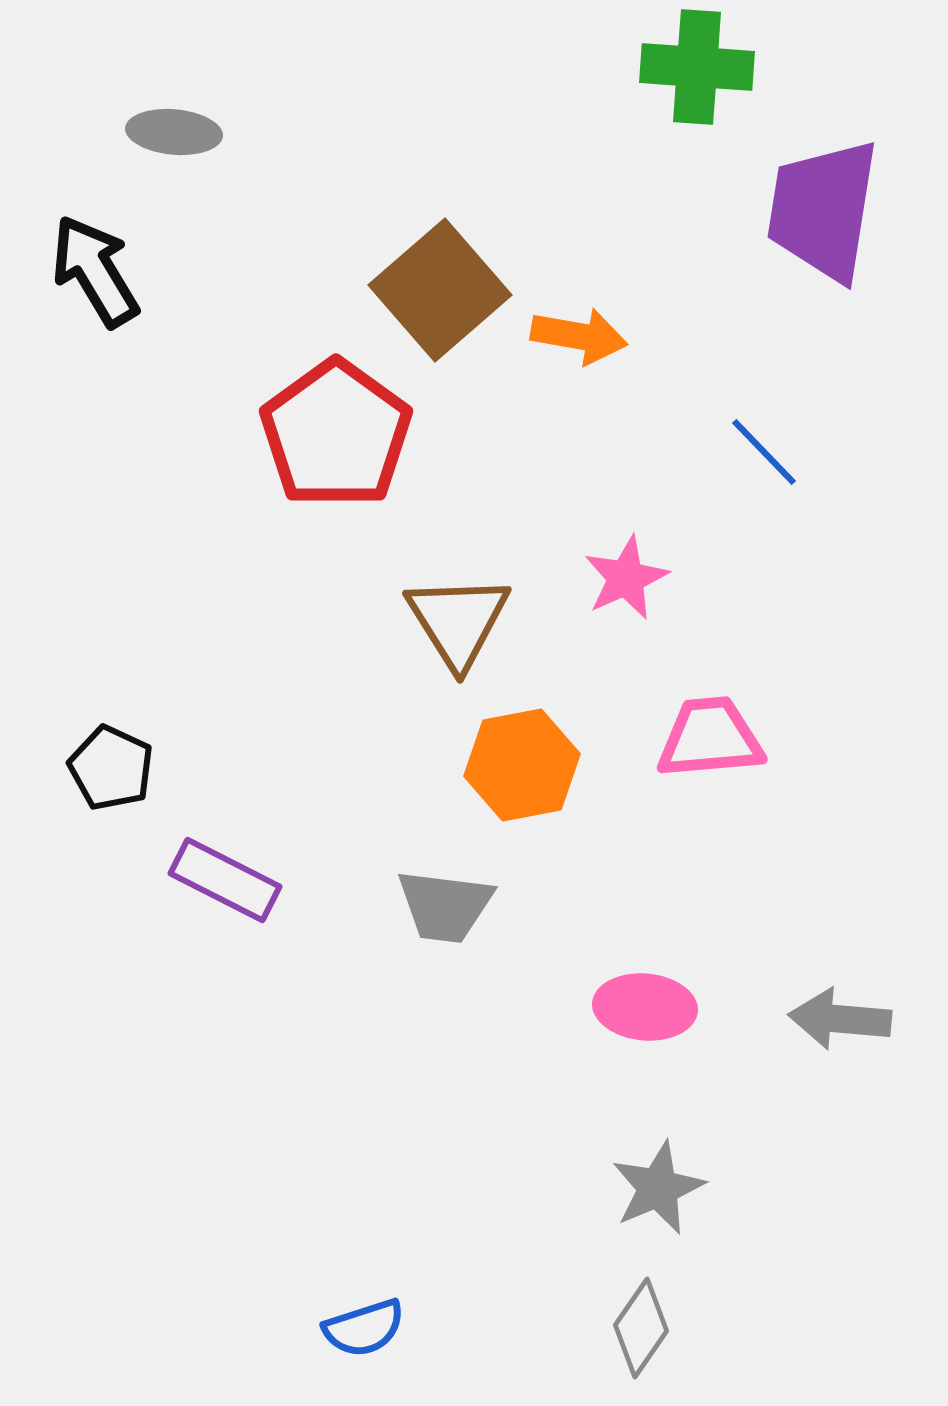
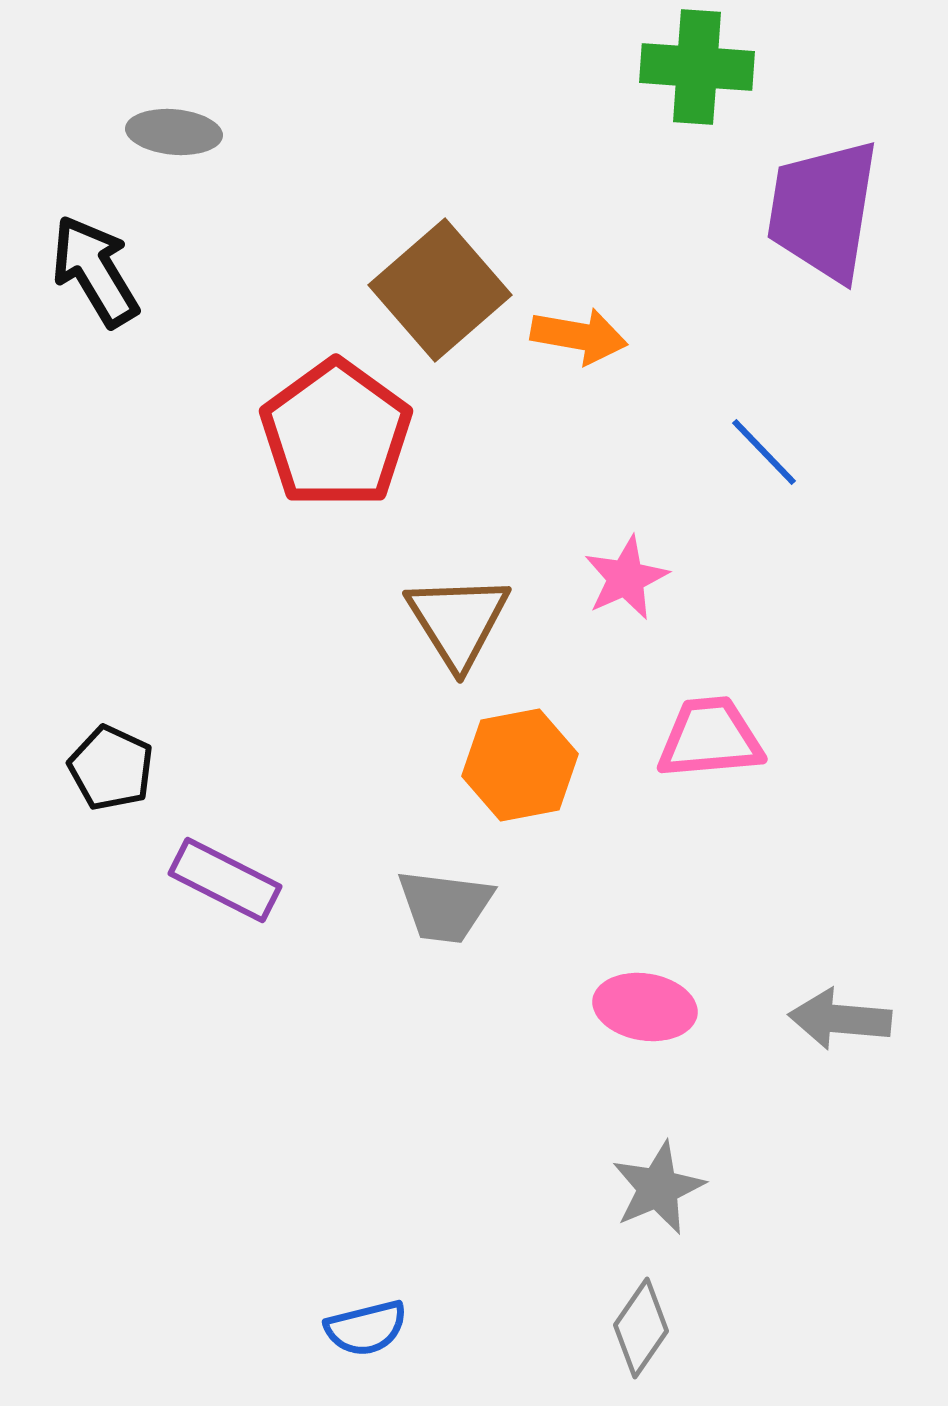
orange hexagon: moved 2 px left
pink ellipse: rotated 4 degrees clockwise
blue semicircle: moved 2 px right; rotated 4 degrees clockwise
